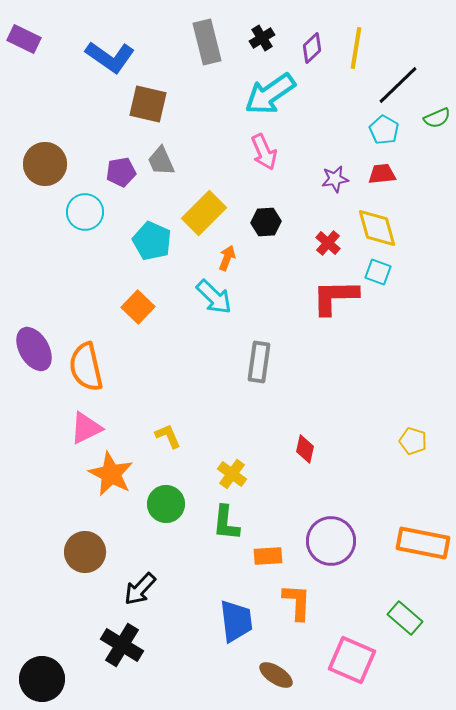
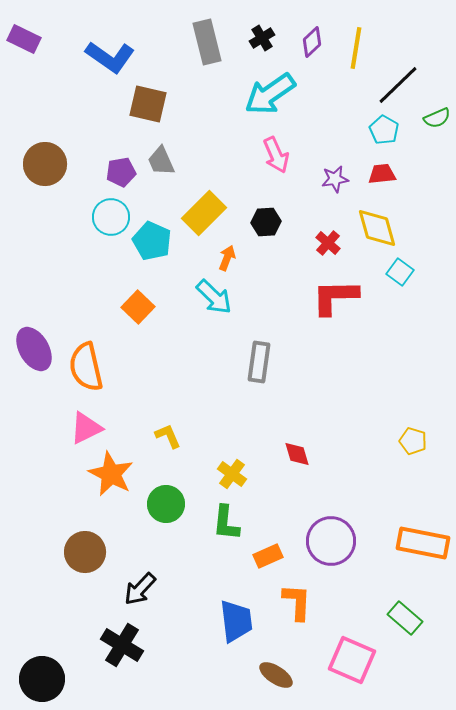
purple diamond at (312, 48): moved 6 px up
pink arrow at (264, 152): moved 12 px right, 3 px down
cyan circle at (85, 212): moved 26 px right, 5 px down
cyan square at (378, 272): moved 22 px right; rotated 16 degrees clockwise
red diamond at (305, 449): moved 8 px left, 5 px down; rotated 28 degrees counterclockwise
orange rectangle at (268, 556): rotated 20 degrees counterclockwise
